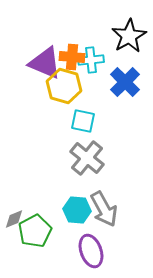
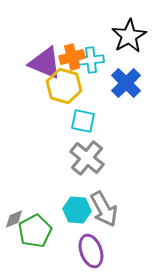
orange cross: rotated 20 degrees counterclockwise
blue cross: moved 1 px right, 1 px down
